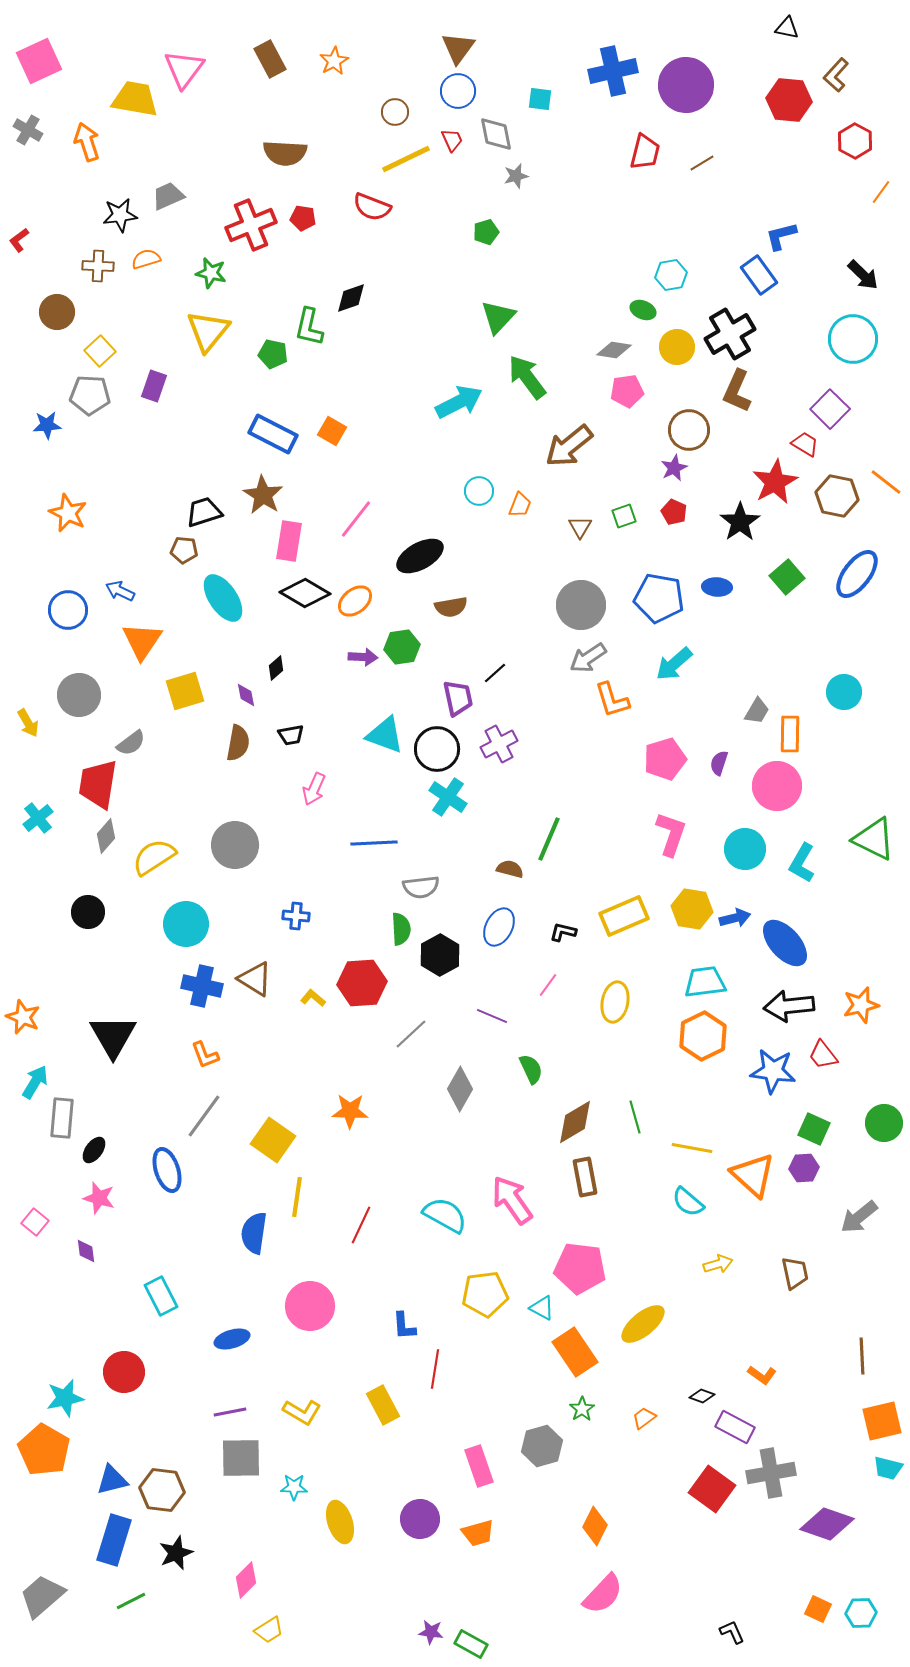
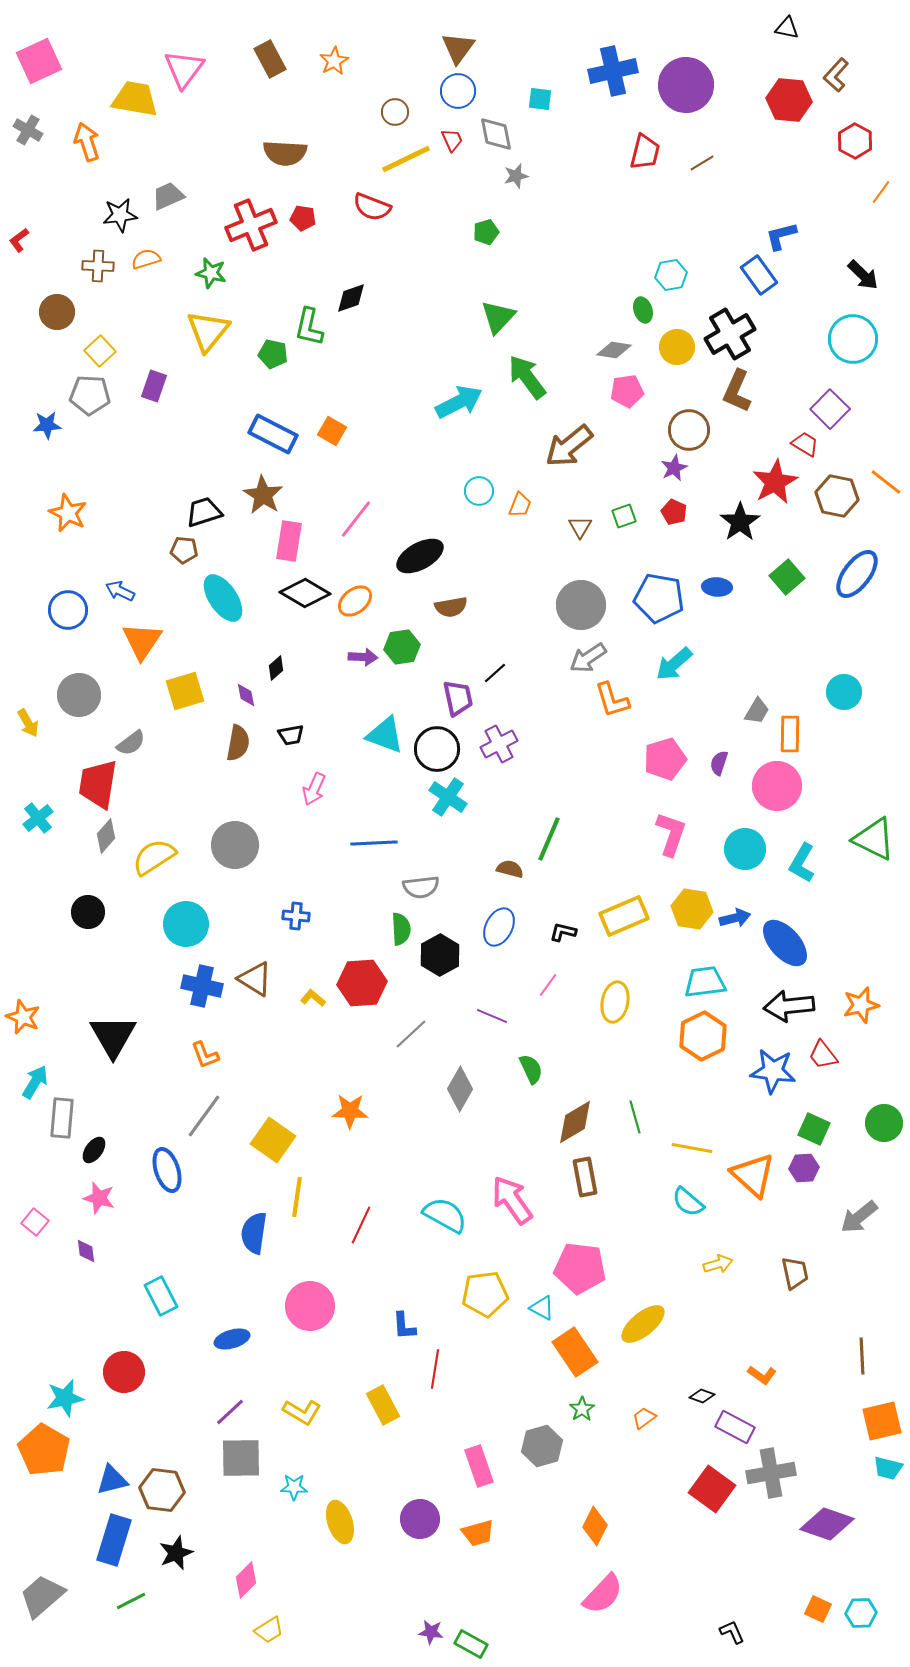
green ellipse at (643, 310): rotated 50 degrees clockwise
purple line at (230, 1412): rotated 32 degrees counterclockwise
